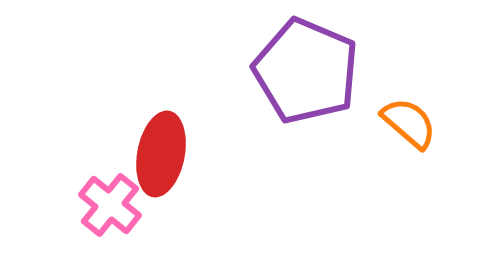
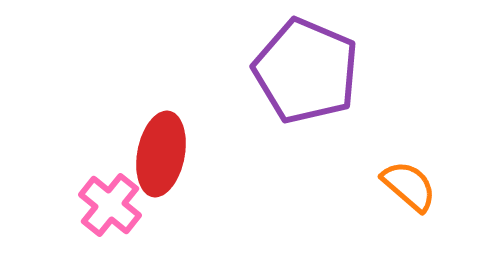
orange semicircle: moved 63 px down
